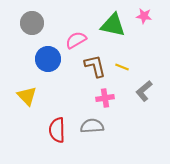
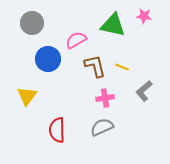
yellow triangle: rotated 20 degrees clockwise
gray semicircle: moved 10 px right, 1 px down; rotated 20 degrees counterclockwise
